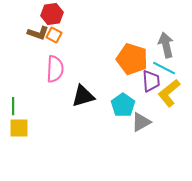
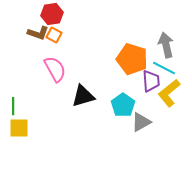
pink semicircle: rotated 32 degrees counterclockwise
